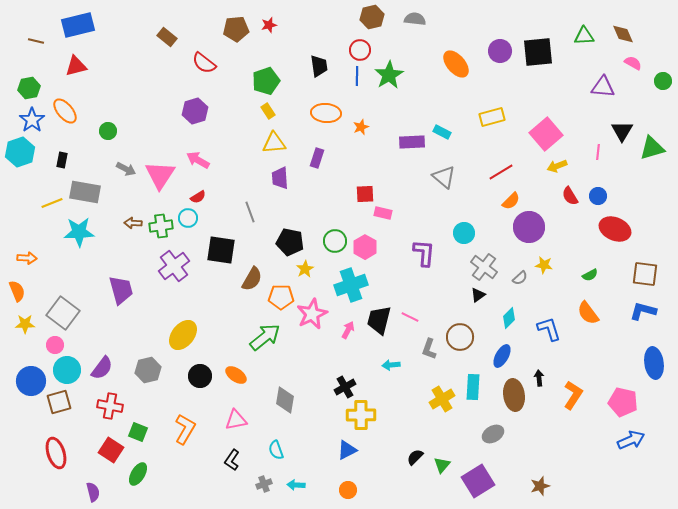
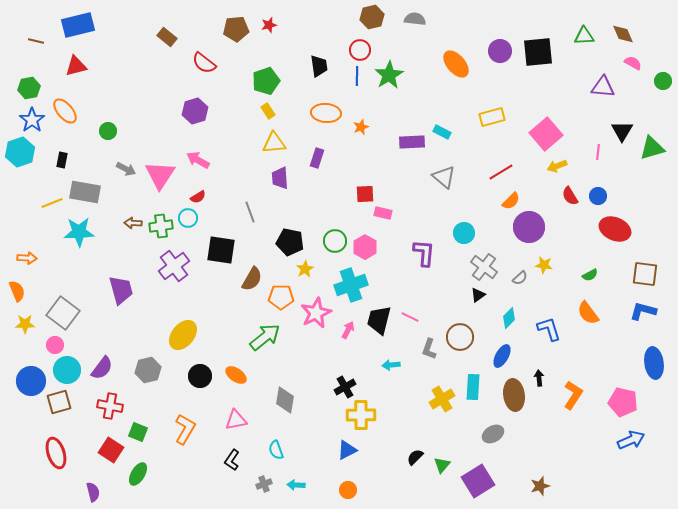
pink star at (312, 314): moved 4 px right, 1 px up
